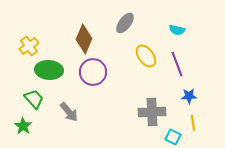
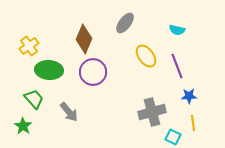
purple line: moved 2 px down
gray cross: rotated 12 degrees counterclockwise
